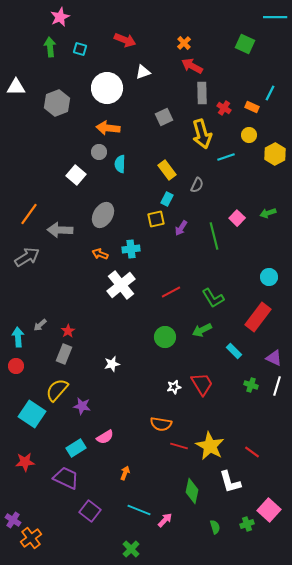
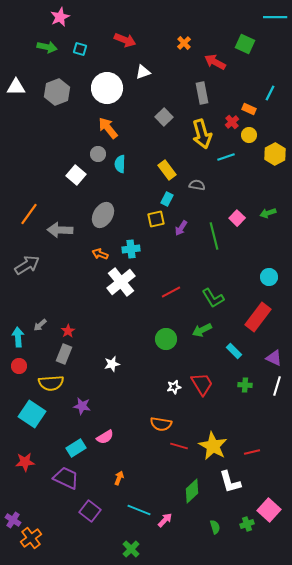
green arrow at (50, 47): moved 3 px left; rotated 108 degrees clockwise
red arrow at (192, 66): moved 23 px right, 4 px up
gray rectangle at (202, 93): rotated 10 degrees counterclockwise
gray hexagon at (57, 103): moved 11 px up
orange rectangle at (252, 107): moved 3 px left, 2 px down
red cross at (224, 108): moved 8 px right, 14 px down; rotated 16 degrees clockwise
gray square at (164, 117): rotated 18 degrees counterclockwise
orange arrow at (108, 128): rotated 45 degrees clockwise
gray circle at (99, 152): moved 1 px left, 2 px down
gray semicircle at (197, 185): rotated 105 degrees counterclockwise
gray arrow at (27, 257): moved 8 px down
white cross at (121, 285): moved 3 px up
green circle at (165, 337): moved 1 px right, 2 px down
red circle at (16, 366): moved 3 px right
green cross at (251, 385): moved 6 px left; rotated 16 degrees counterclockwise
yellow semicircle at (57, 390): moved 6 px left, 7 px up; rotated 135 degrees counterclockwise
yellow star at (210, 446): moved 3 px right
red line at (252, 452): rotated 49 degrees counterclockwise
orange arrow at (125, 473): moved 6 px left, 5 px down
green diamond at (192, 491): rotated 35 degrees clockwise
